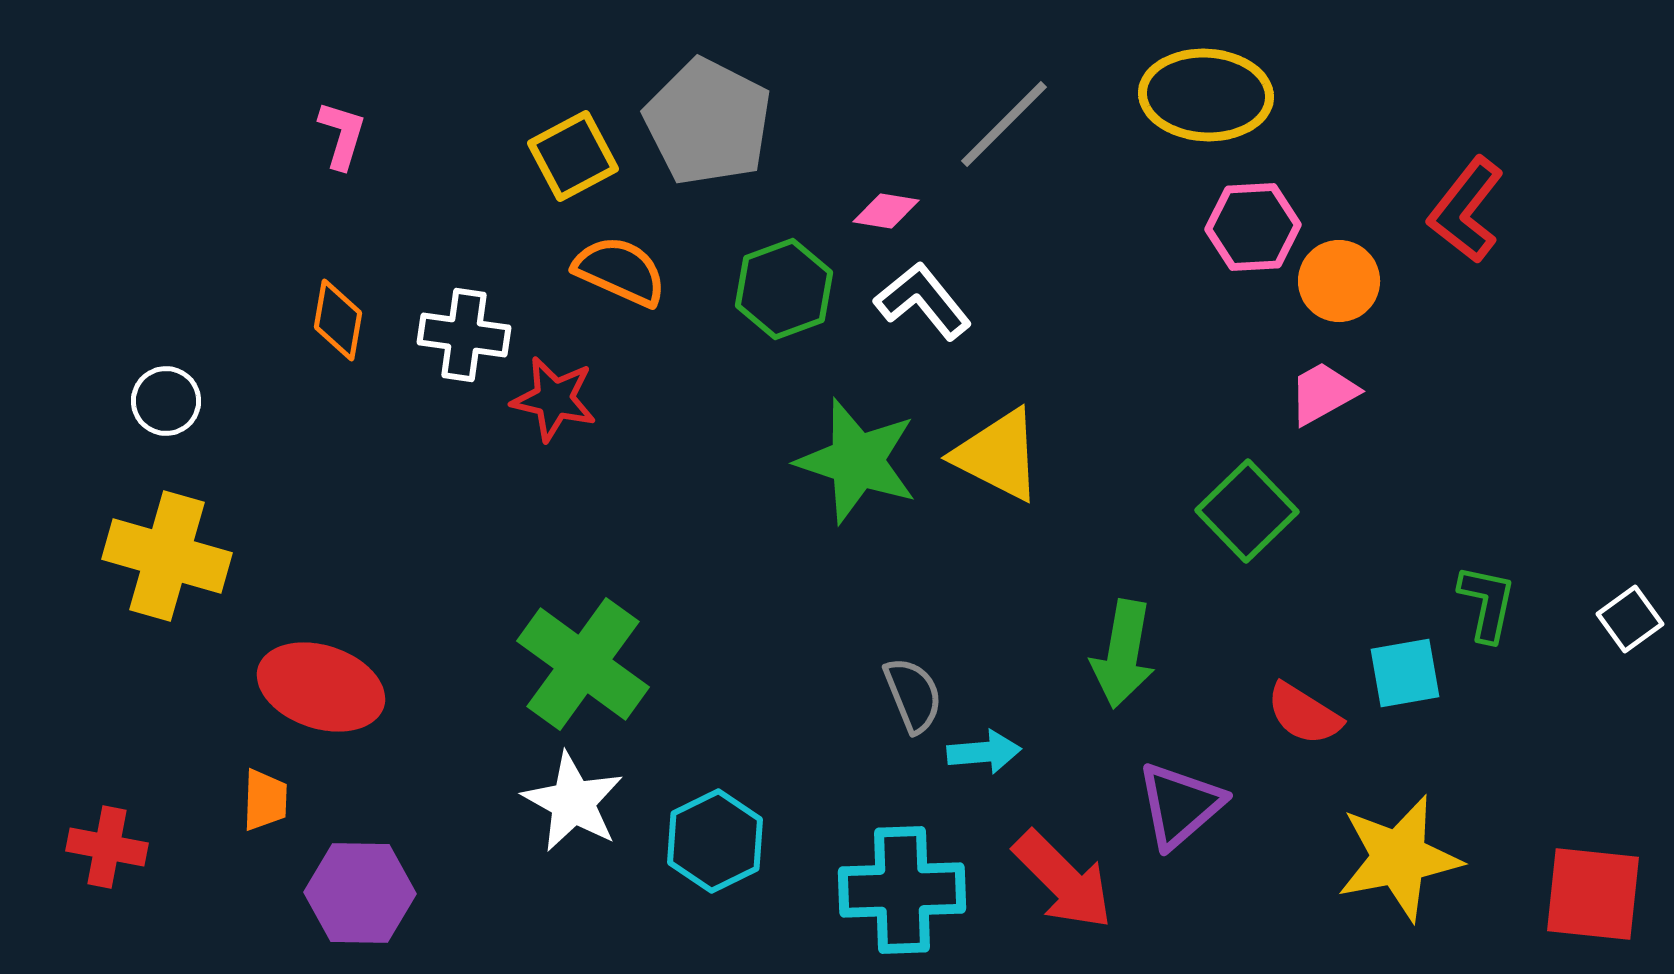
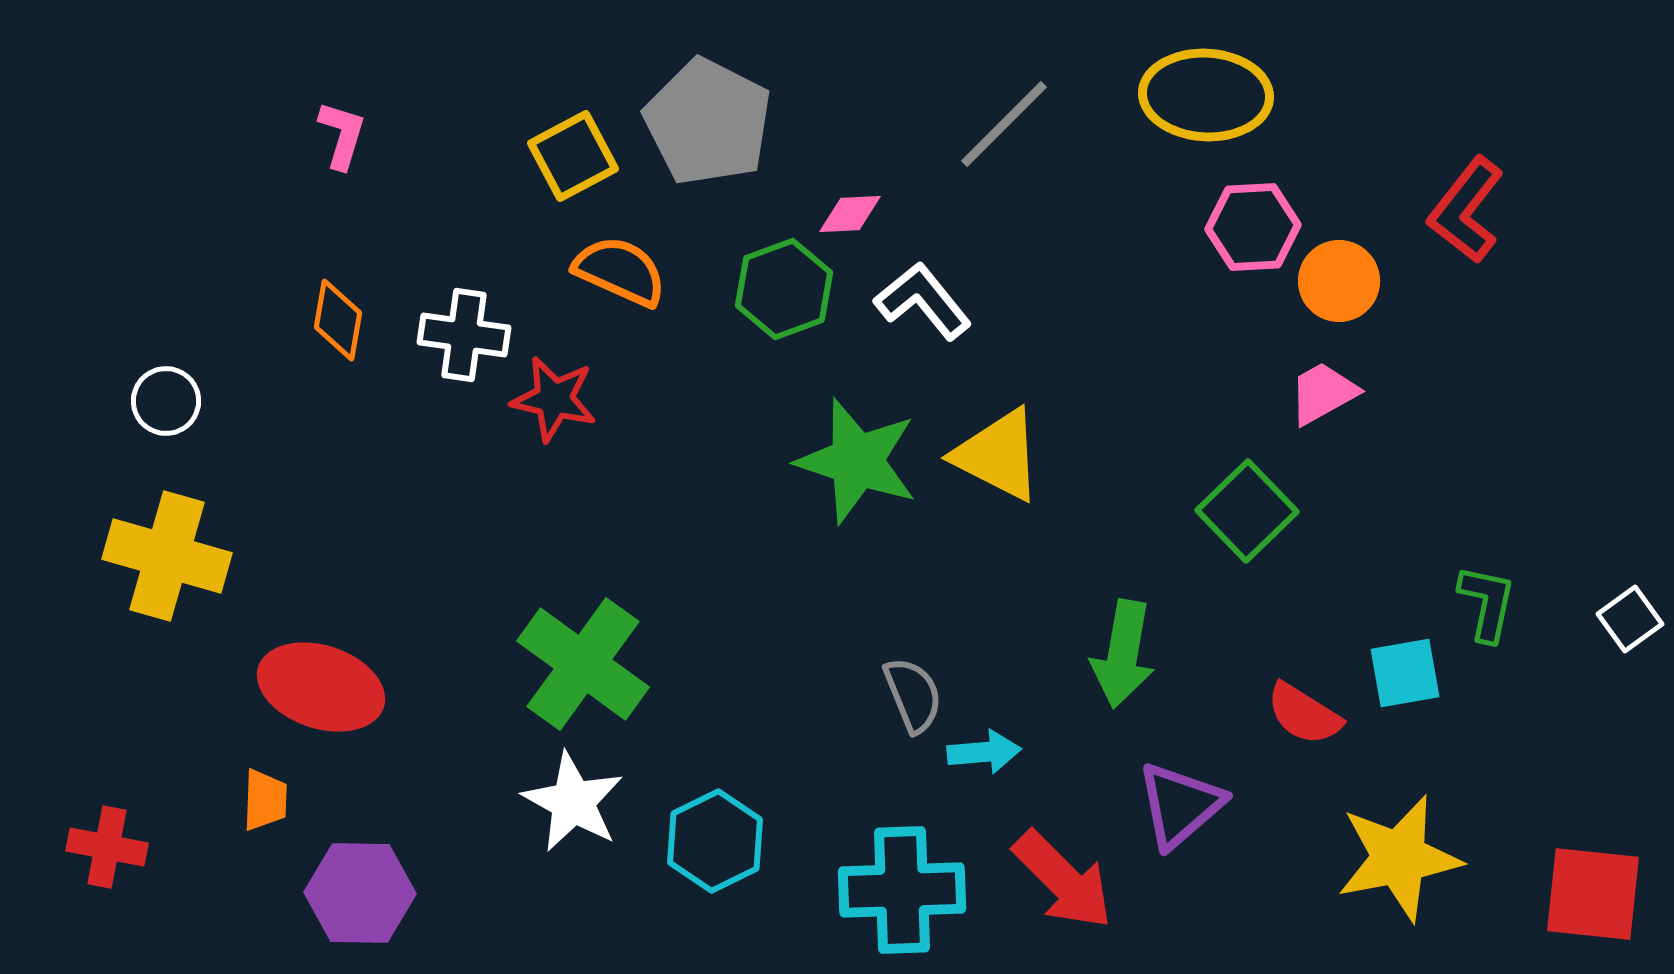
pink diamond: moved 36 px left, 3 px down; rotated 12 degrees counterclockwise
